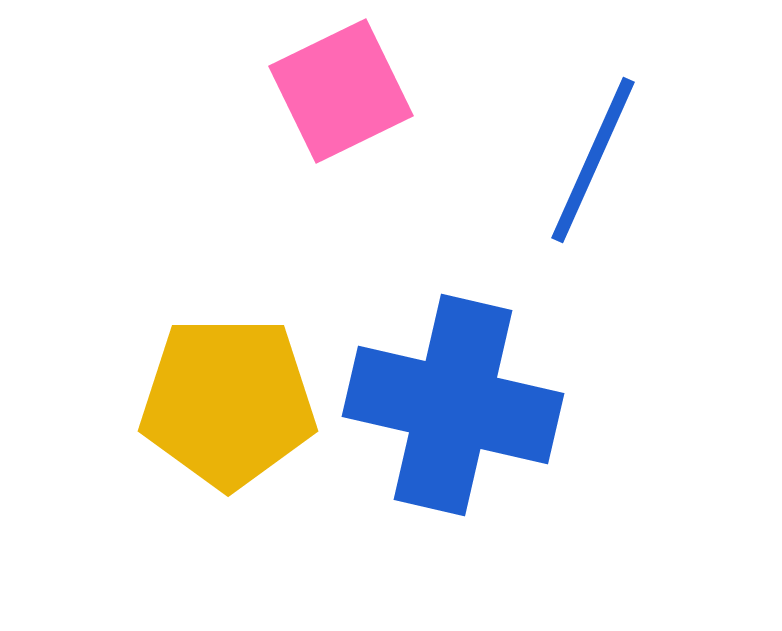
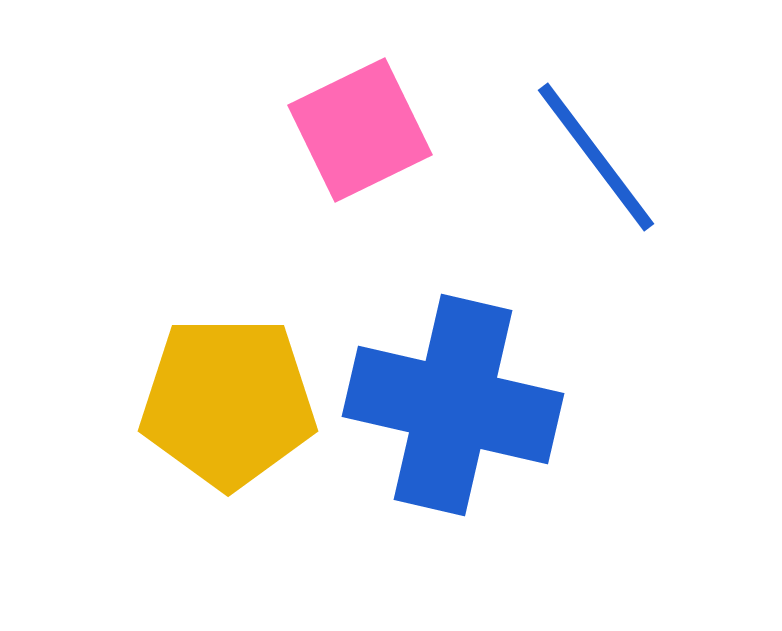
pink square: moved 19 px right, 39 px down
blue line: moved 3 px right, 3 px up; rotated 61 degrees counterclockwise
